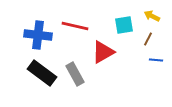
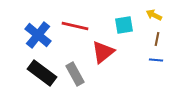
yellow arrow: moved 2 px right, 1 px up
blue cross: rotated 32 degrees clockwise
brown line: moved 9 px right; rotated 16 degrees counterclockwise
red triangle: rotated 10 degrees counterclockwise
